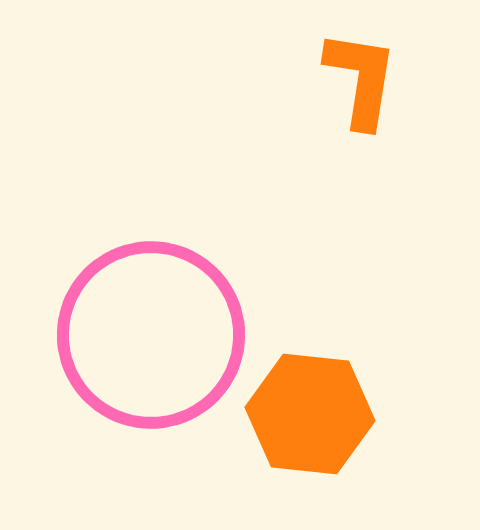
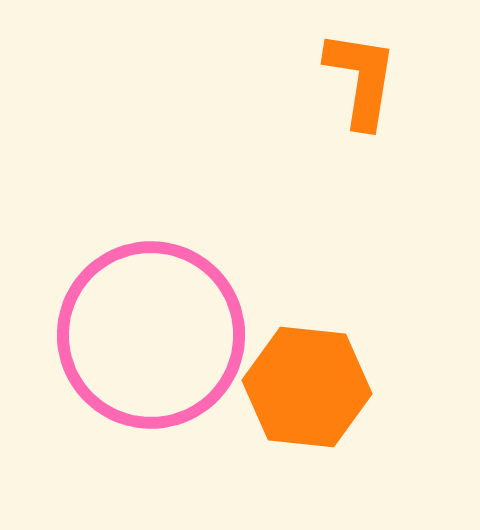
orange hexagon: moved 3 px left, 27 px up
